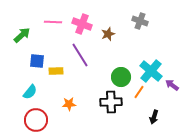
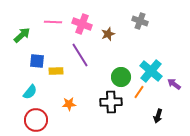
purple arrow: moved 2 px right, 1 px up
black arrow: moved 4 px right, 1 px up
